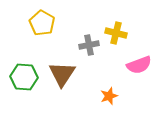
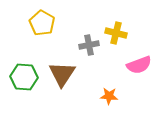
orange star: rotated 24 degrees clockwise
